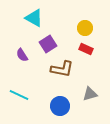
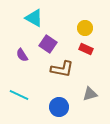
purple square: rotated 24 degrees counterclockwise
blue circle: moved 1 px left, 1 px down
